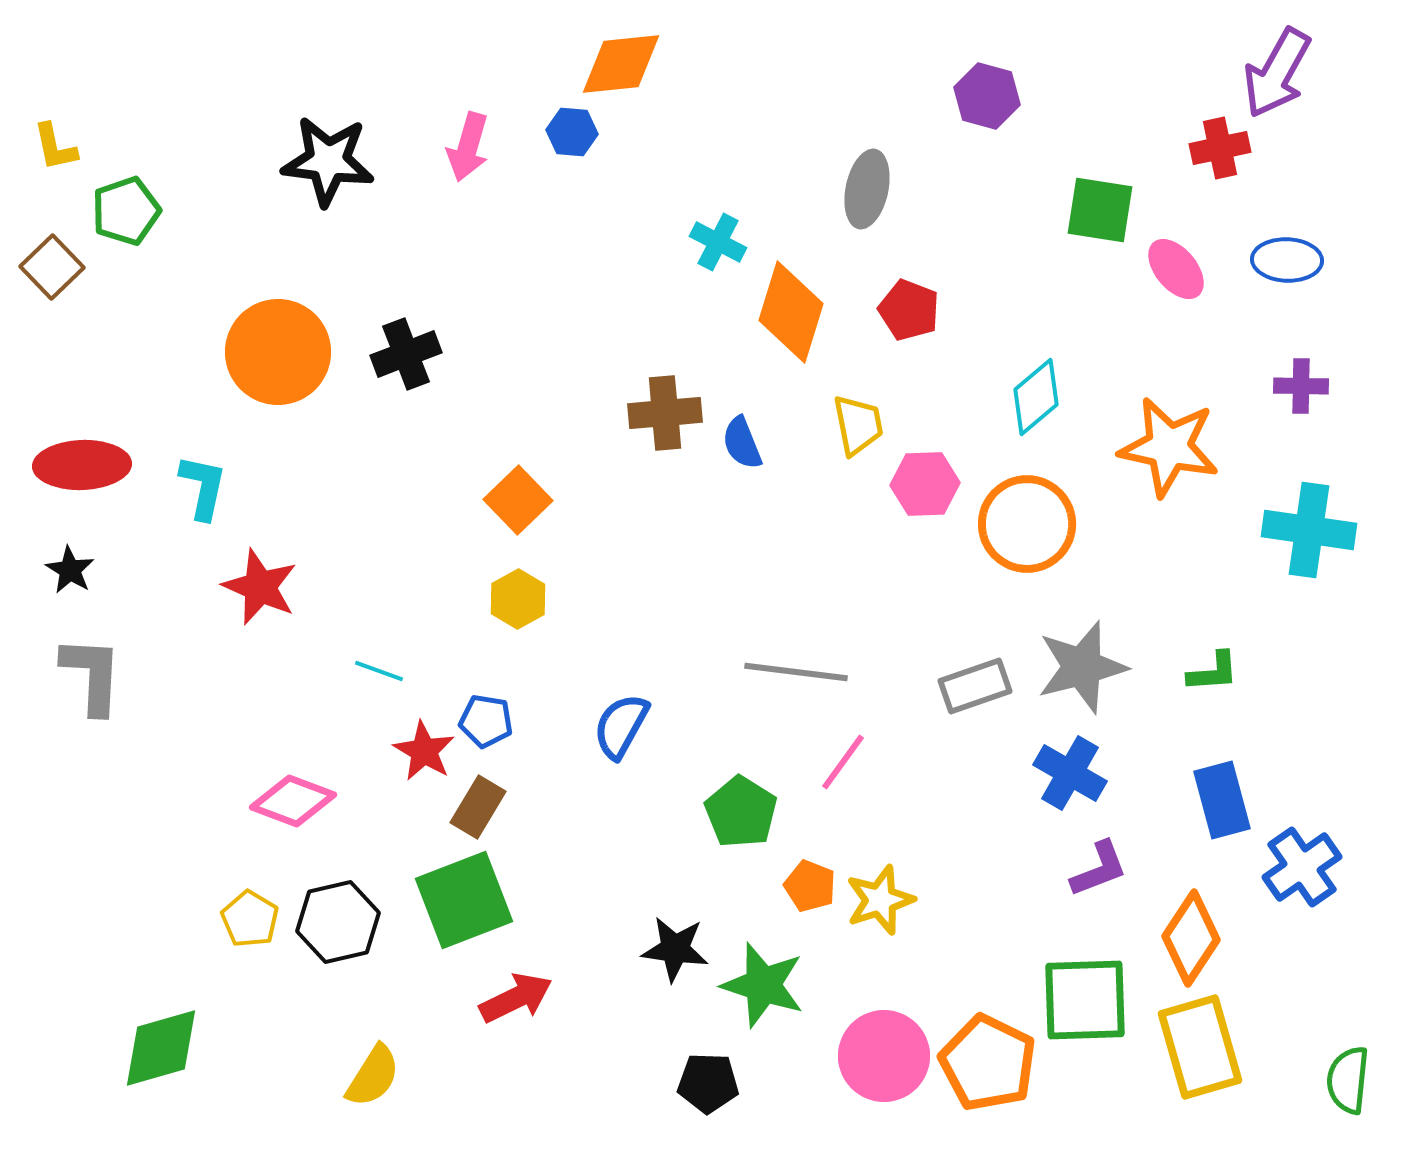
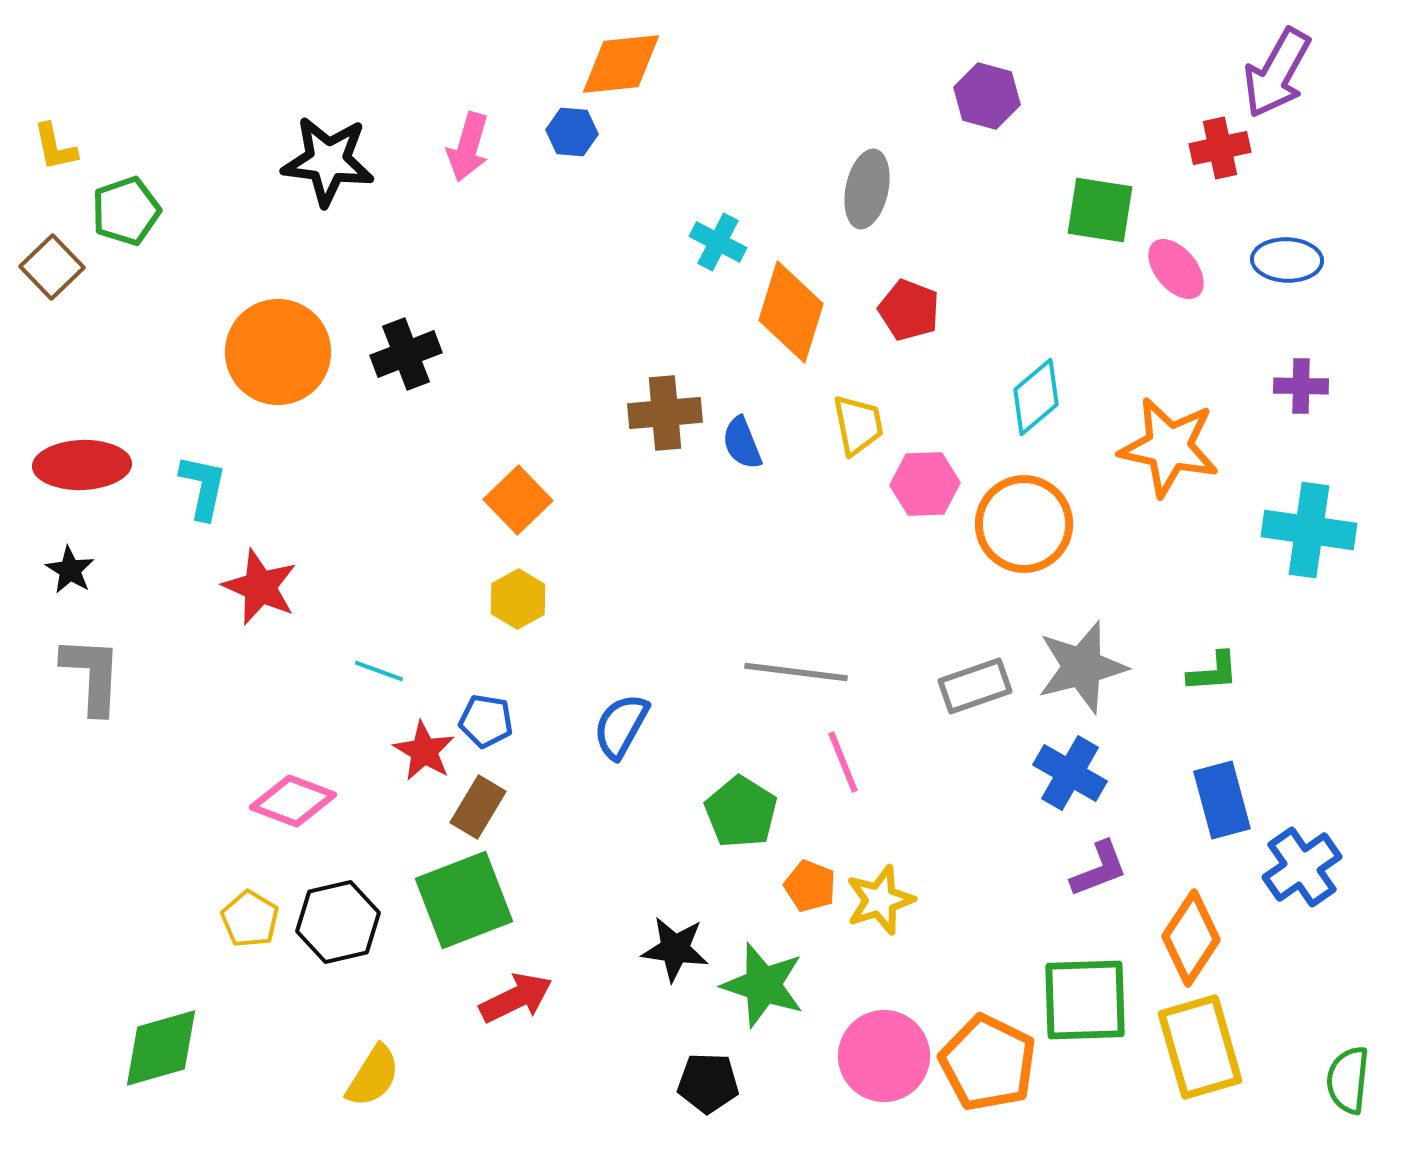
orange circle at (1027, 524): moved 3 px left
pink line at (843, 762): rotated 58 degrees counterclockwise
